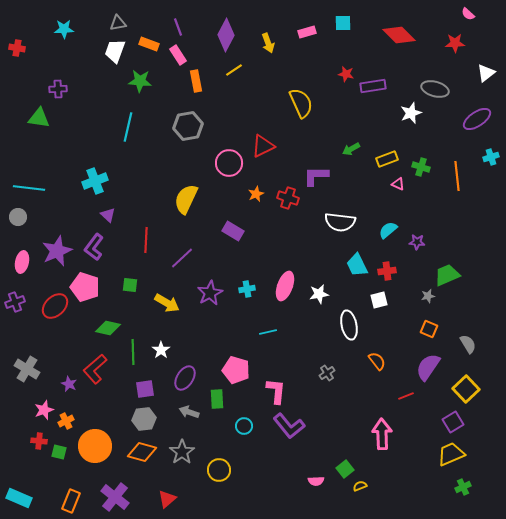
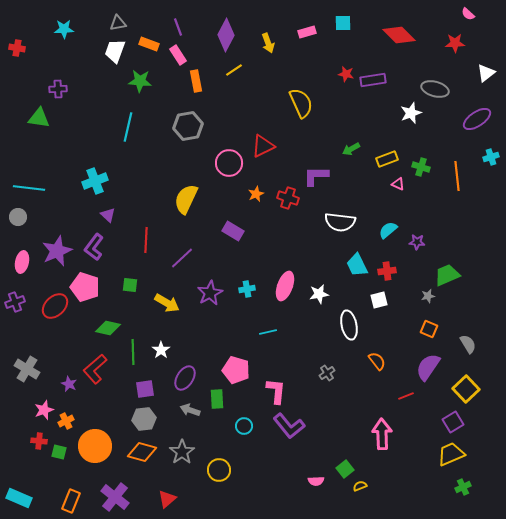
purple rectangle at (373, 86): moved 6 px up
gray arrow at (189, 412): moved 1 px right, 2 px up
